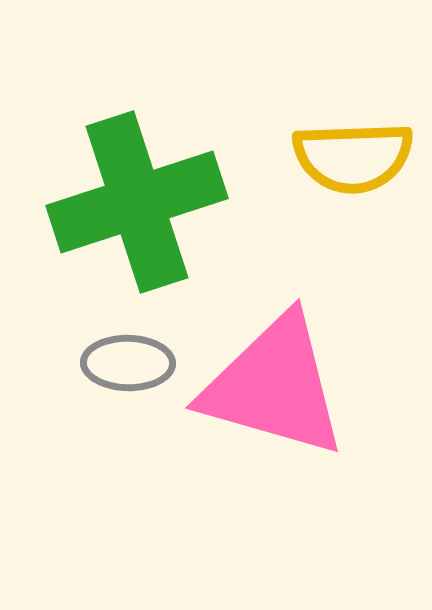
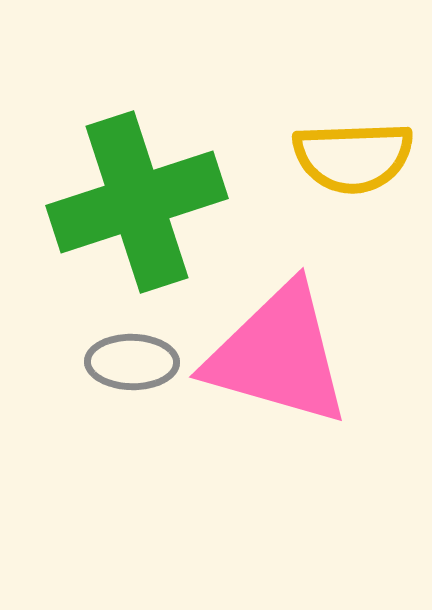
gray ellipse: moved 4 px right, 1 px up
pink triangle: moved 4 px right, 31 px up
